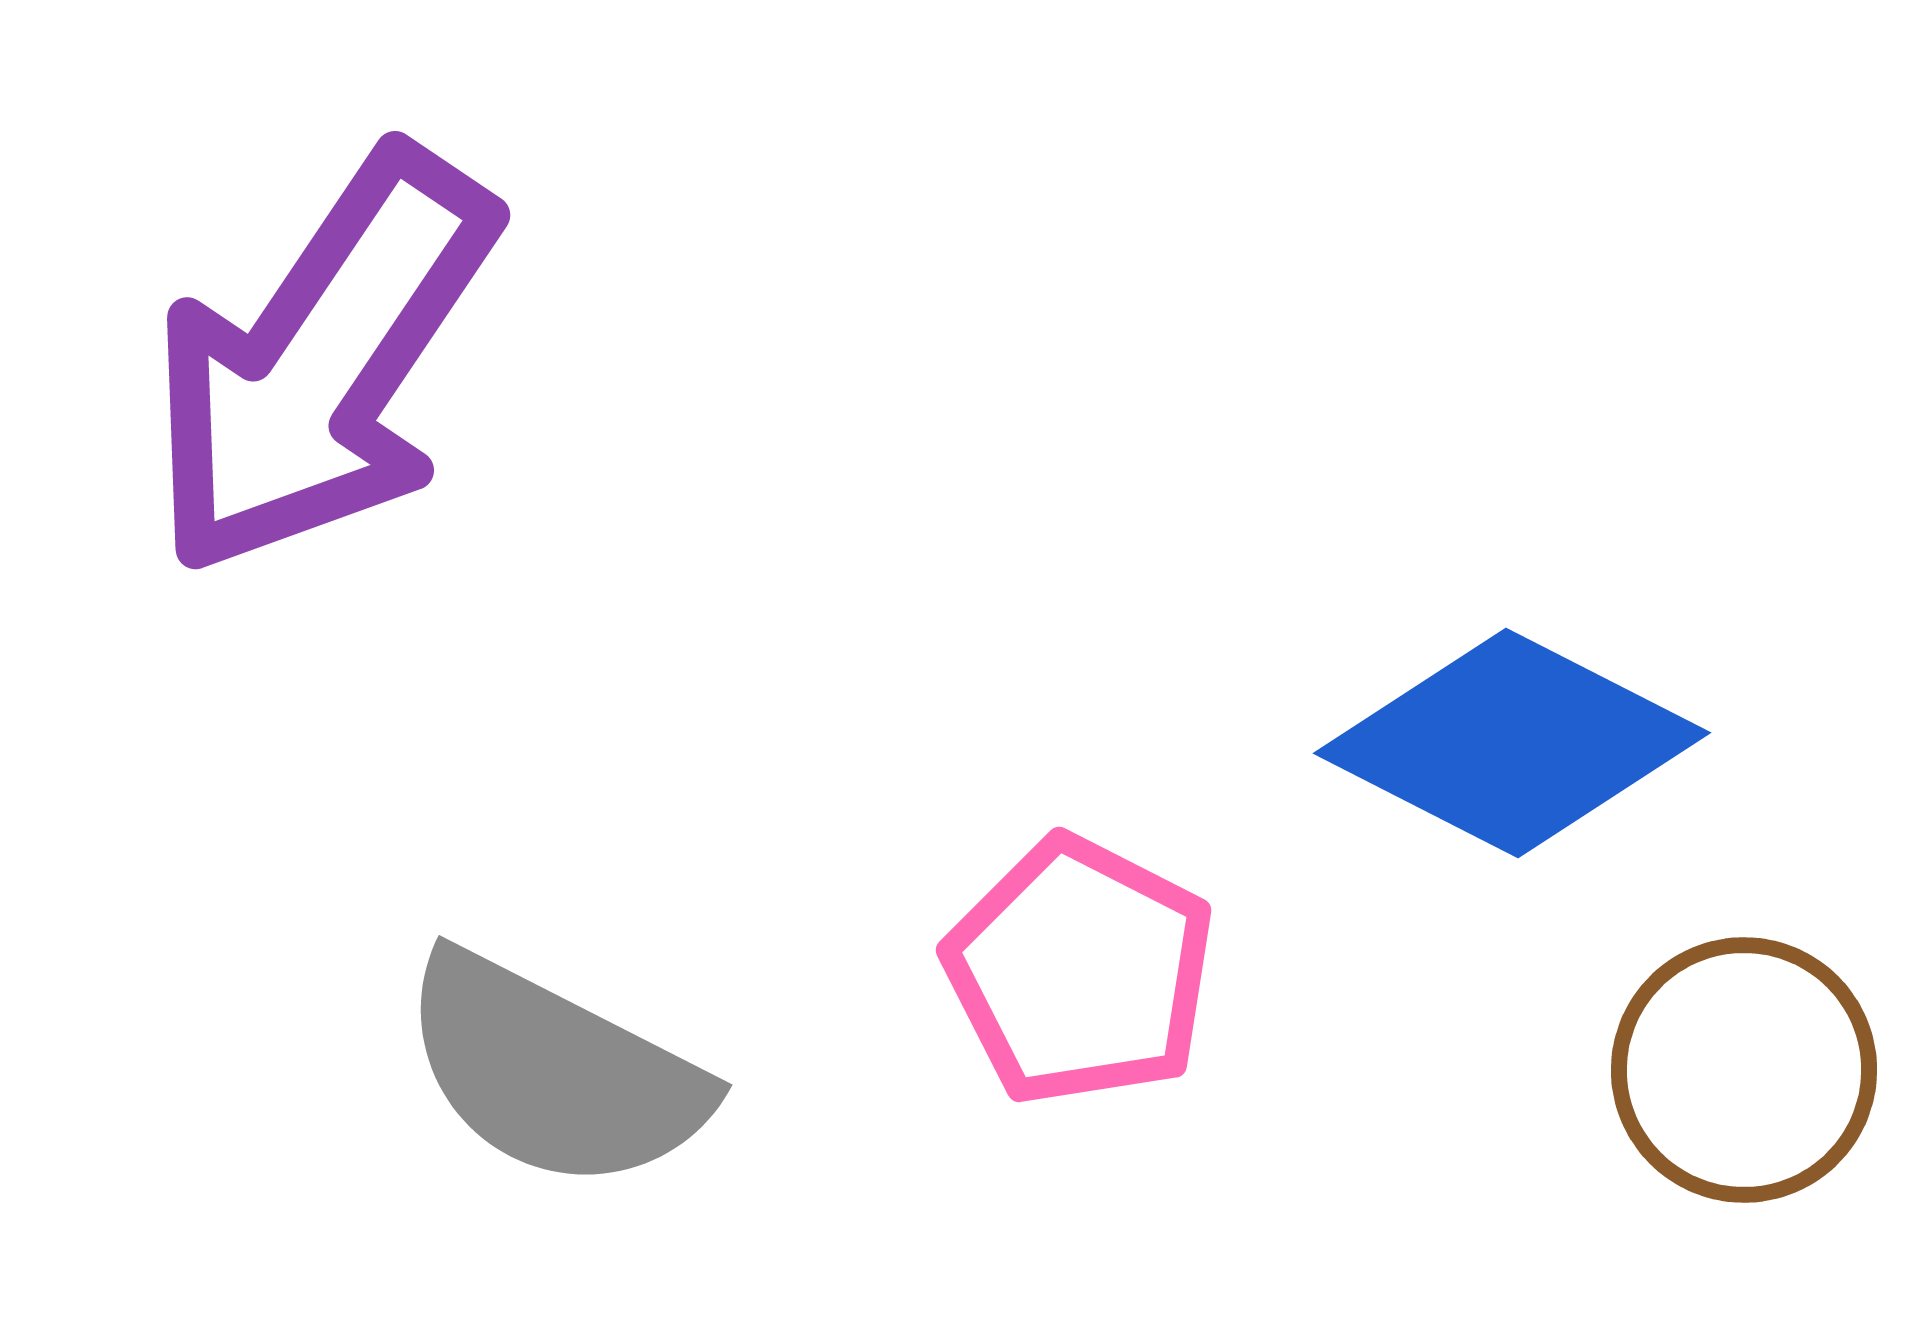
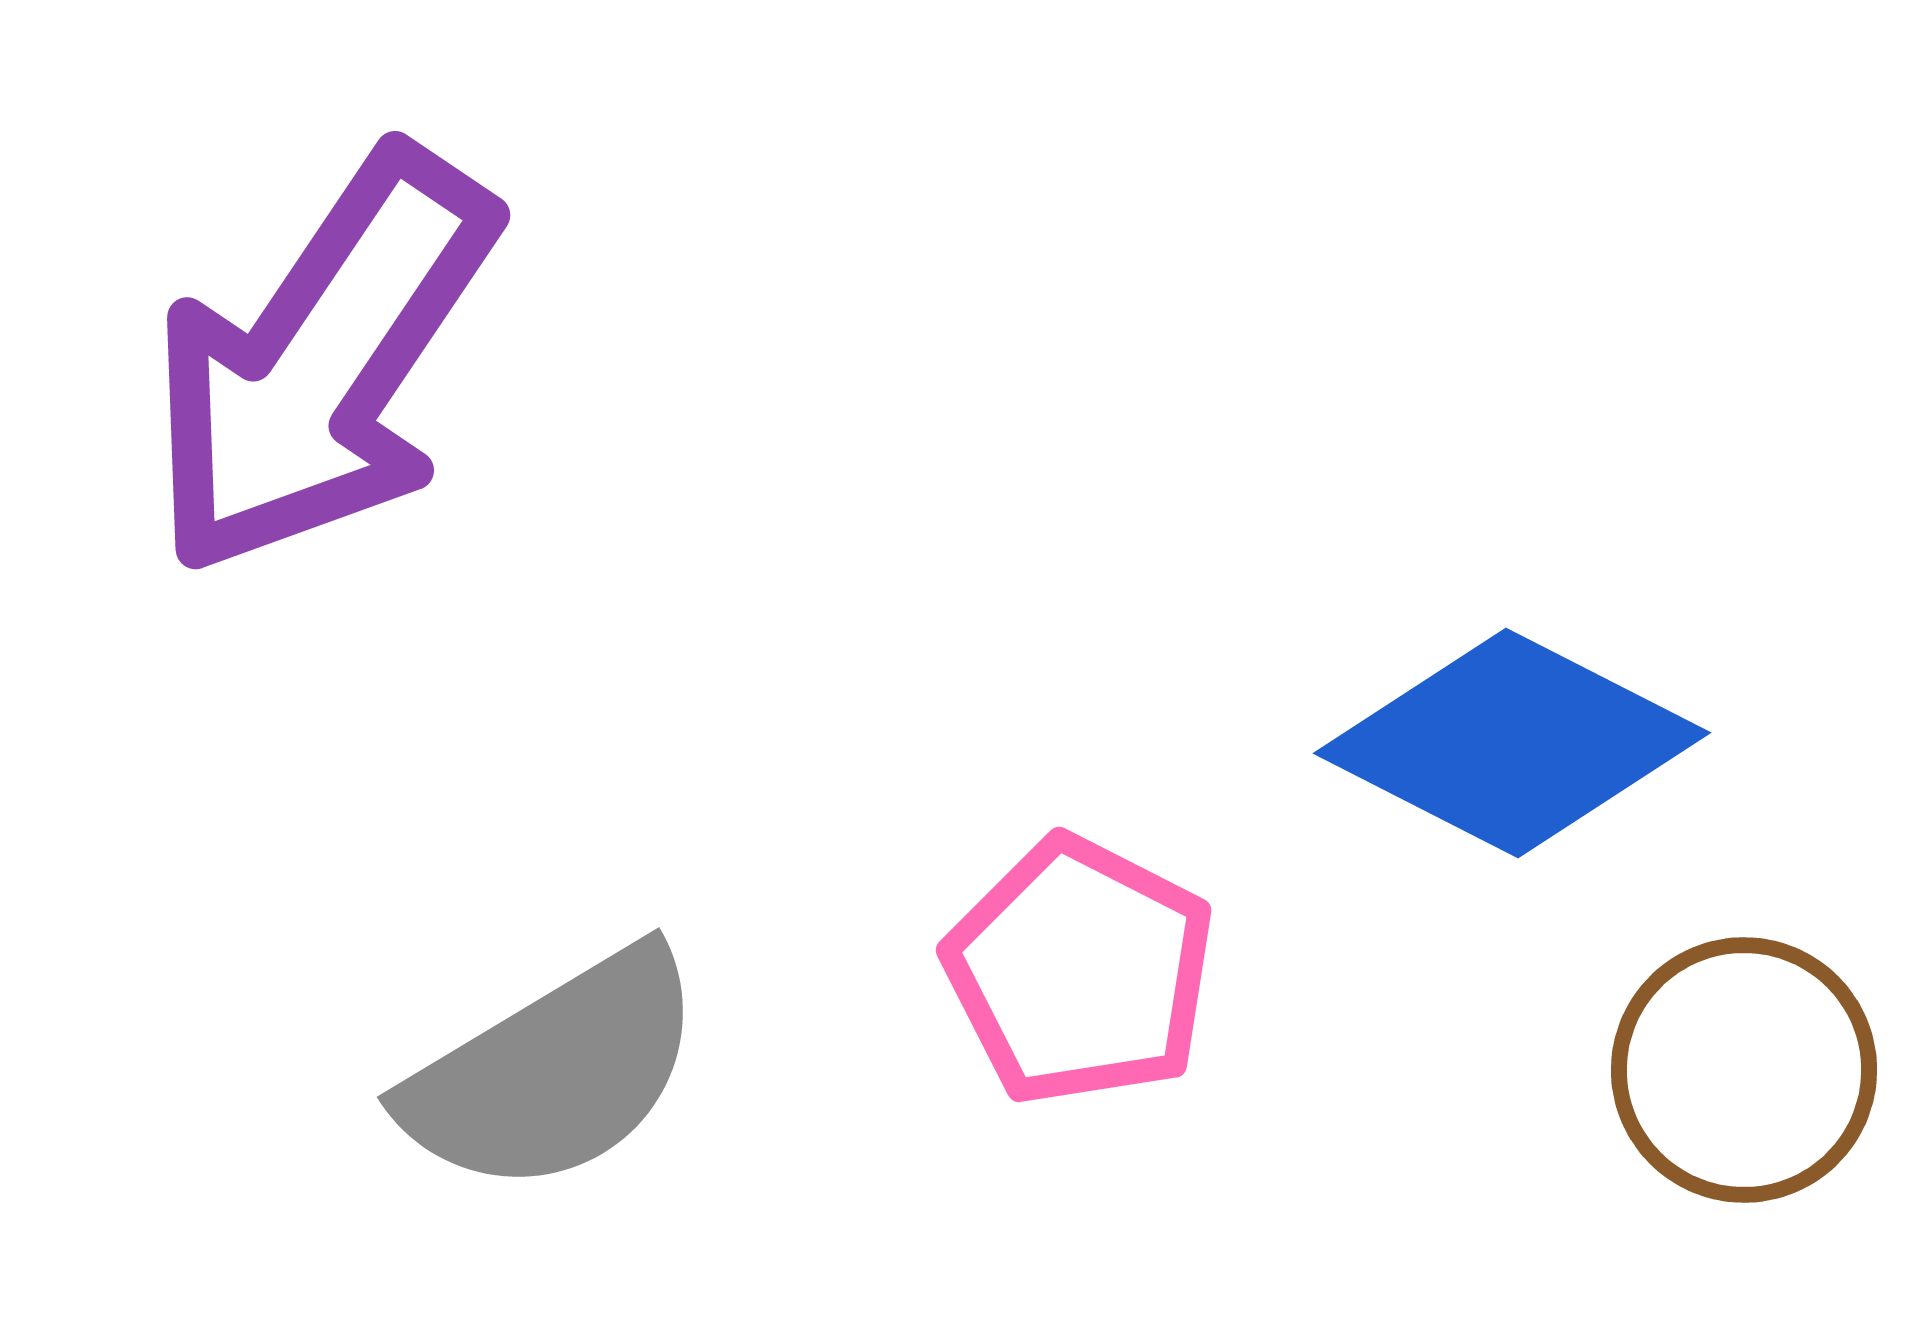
gray semicircle: rotated 58 degrees counterclockwise
